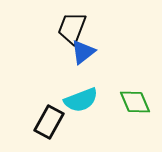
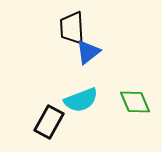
black trapezoid: rotated 24 degrees counterclockwise
blue triangle: moved 5 px right
